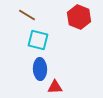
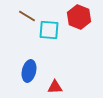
brown line: moved 1 px down
cyan square: moved 11 px right, 10 px up; rotated 10 degrees counterclockwise
blue ellipse: moved 11 px left, 2 px down; rotated 15 degrees clockwise
